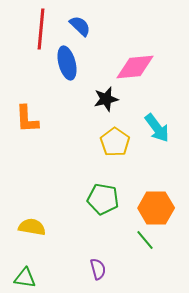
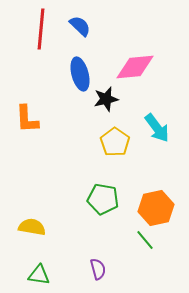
blue ellipse: moved 13 px right, 11 px down
orange hexagon: rotated 12 degrees counterclockwise
green triangle: moved 14 px right, 3 px up
